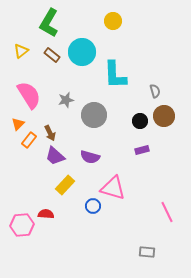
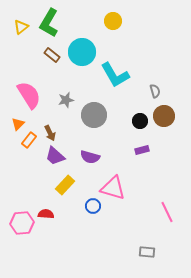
yellow triangle: moved 24 px up
cyan L-shape: rotated 28 degrees counterclockwise
pink hexagon: moved 2 px up
